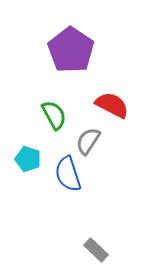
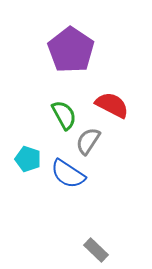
green semicircle: moved 10 px right
blue semicircle: rotated 39 degrees counterclockwise
